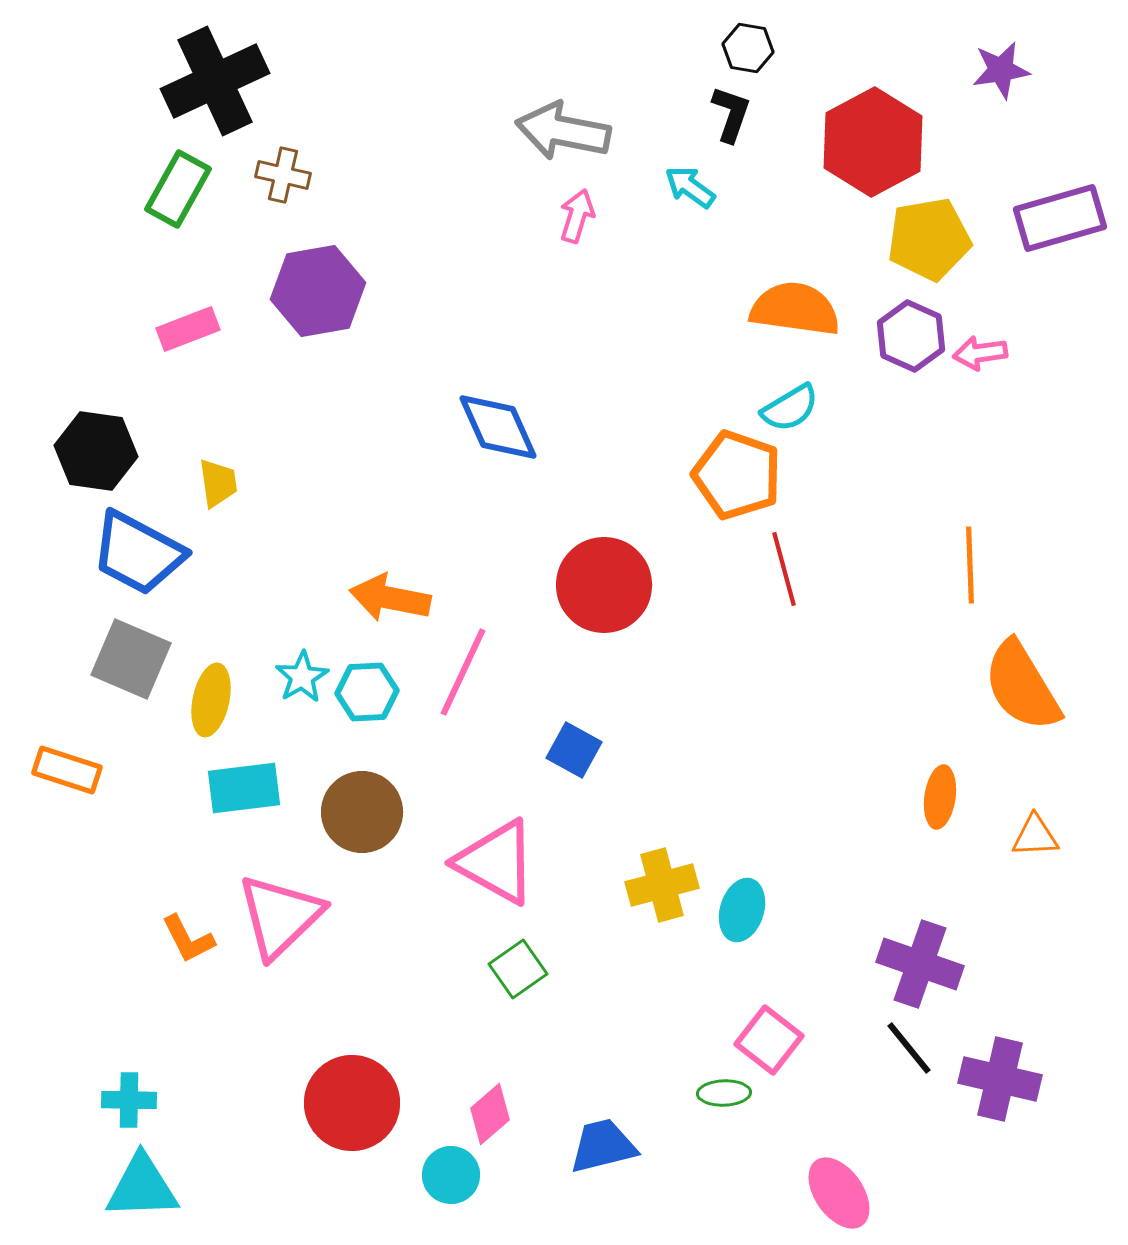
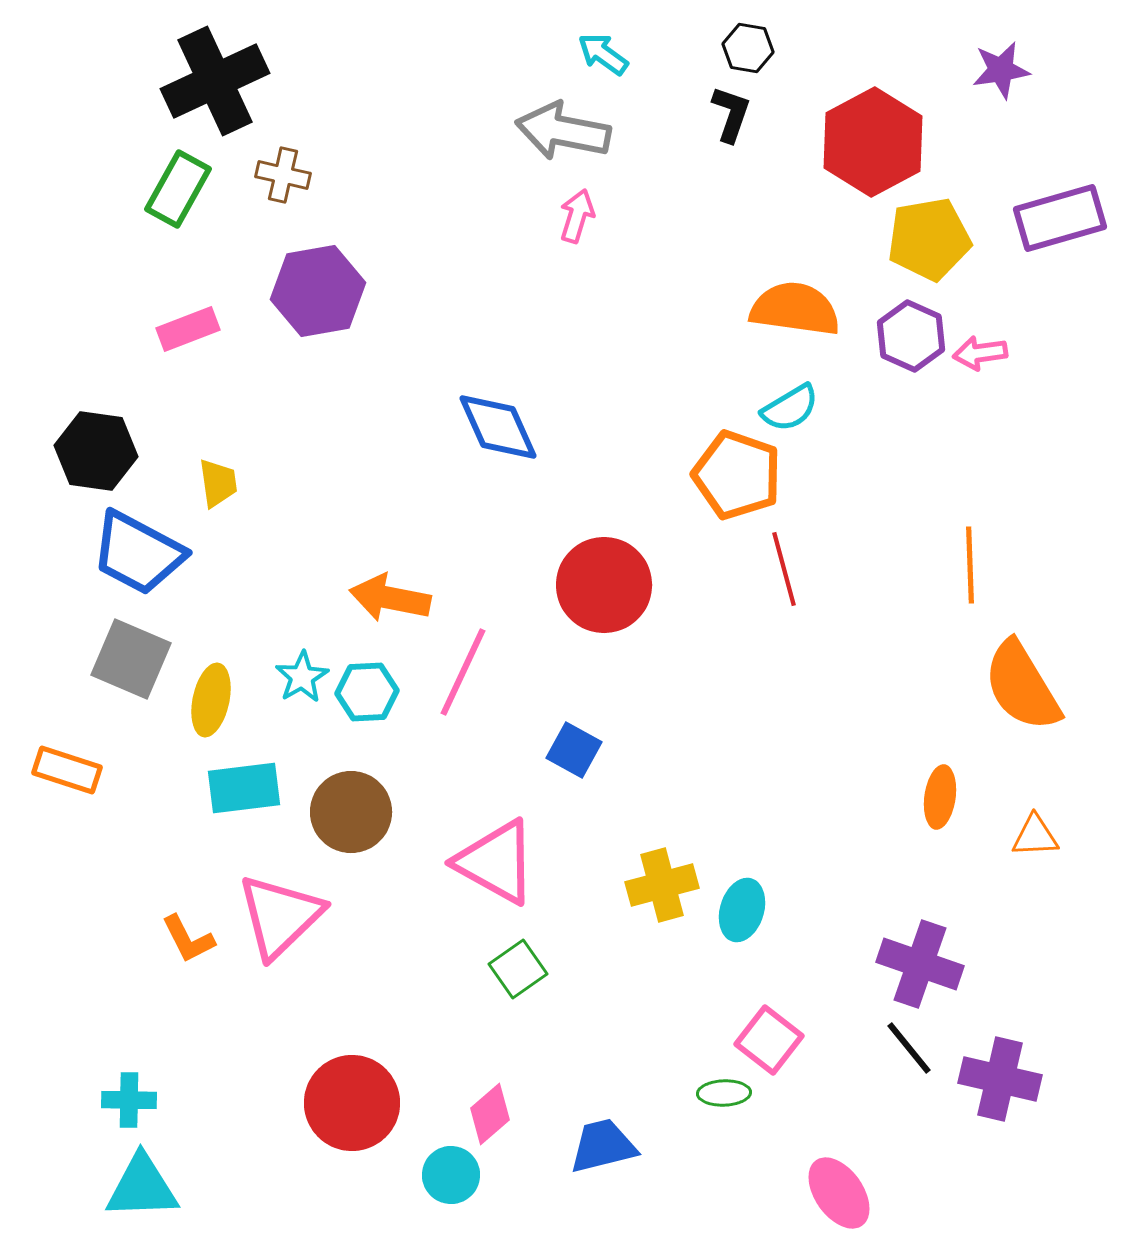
cyan arrow at (690, 187): moved 87 px left, 133 px up
brown circle at (362, 812): moved 11 px left
